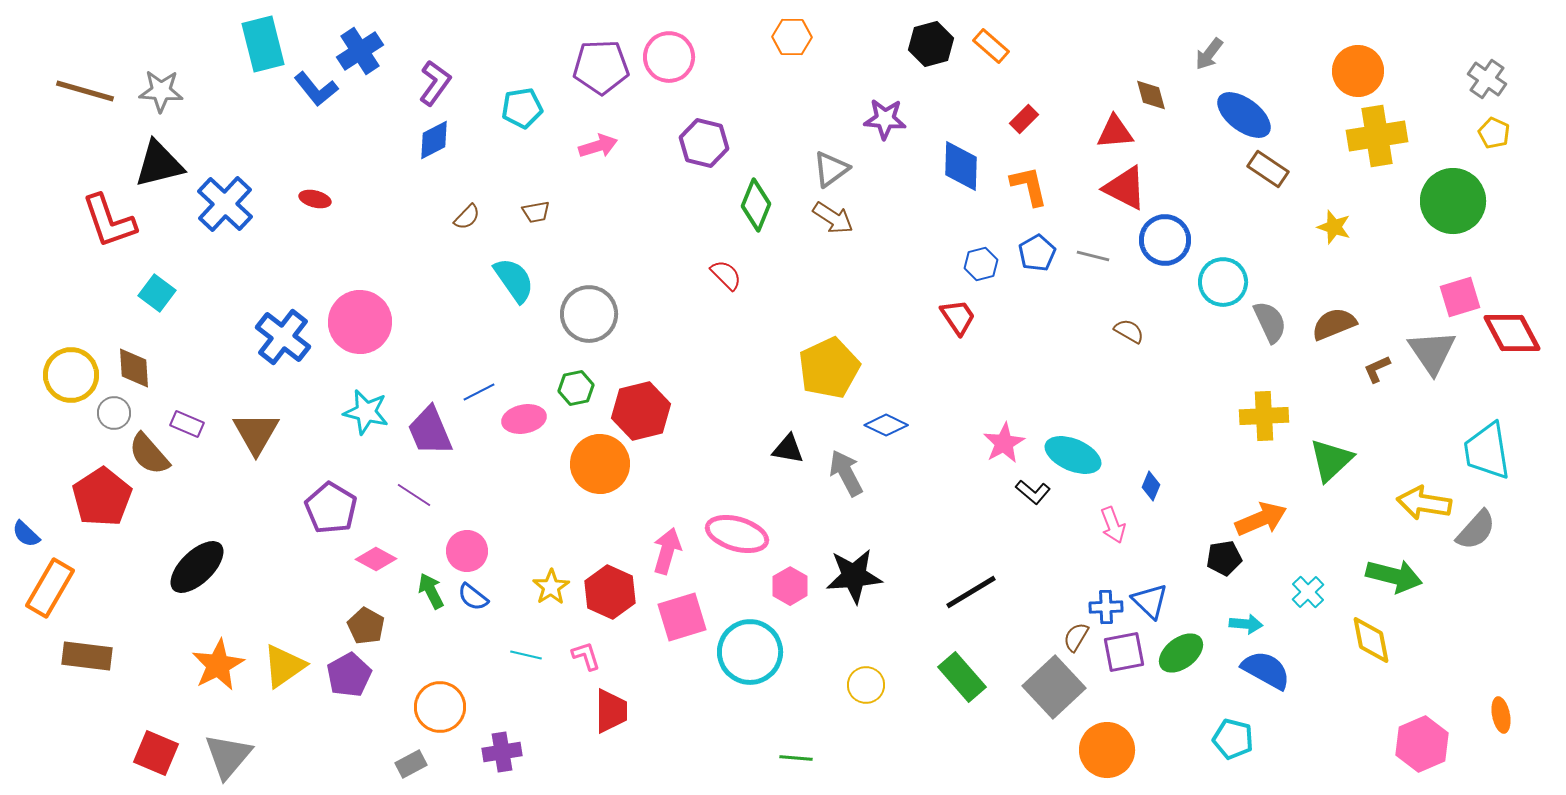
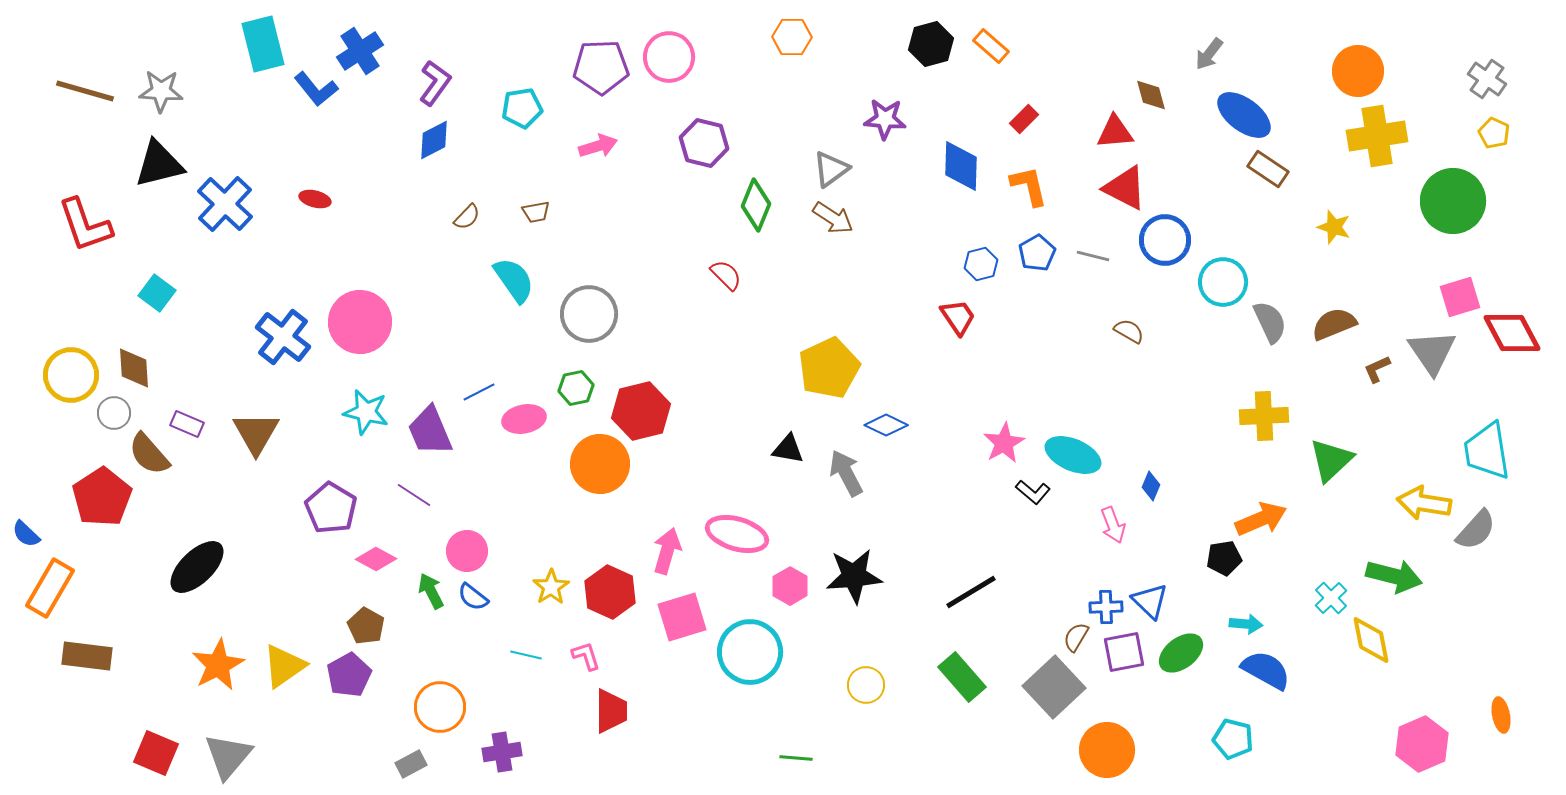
red L-shape at (109, 221): moved 24 px left, 4 px down
cyan cross at (1308, 592): moved 23 px right, 6 px down
